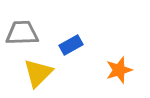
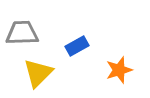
blue rectangle: moved 6 px right, 1 px down
